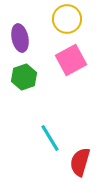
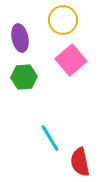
yellow circle: moved 4 px left, 1 px down
pink square: rotated 12 degrees counterclockwise
green hexagon: rotated 15 degrees clockwise
red semicircle: rotated 28 degrees counterclockwise
